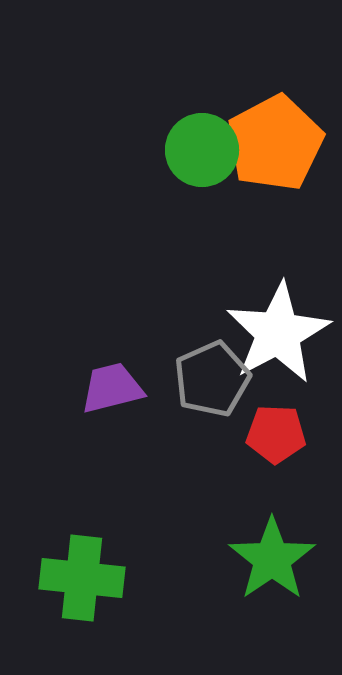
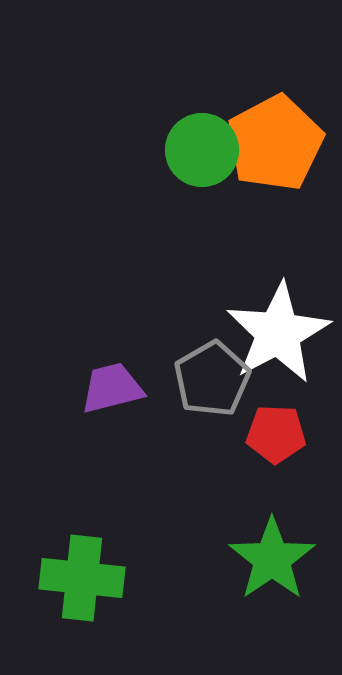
gray pentagon: rotated 6 degrees counterclockwise
